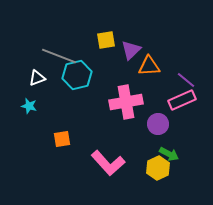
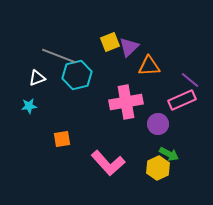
yellow square: moved 4 px right, 2 px down; rotated 12 degrees counterclockwise
purple triangle: moved 2 px left, 3 px up
purple line: moved 4 px right
cyan star: rotated 21 degrees counterclockwise
